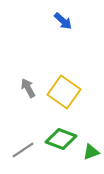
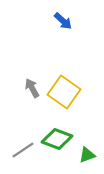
gray arrow: moved 4 px right
green diamond: moved 4 px left
green triangle: moved 4 px left, 3 px down
